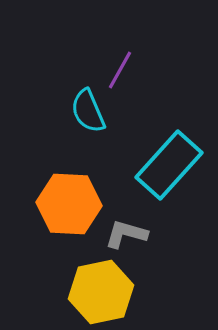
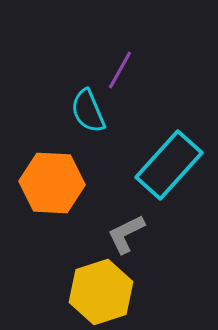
orange hexagon: moved 17 px left, 21 px up
gray L-shape: rotated 42 degrees counterclockwise
yellow hexagon: rotated 6 degrees counterclockwise
